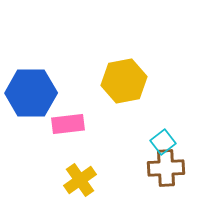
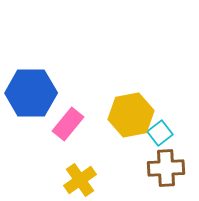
yellow hexagon: moved 7 px right, 34 px down
pink rectangle: rotated 44 degrees counterclockwise
cyan square: moved 3 px left, 9 px up
